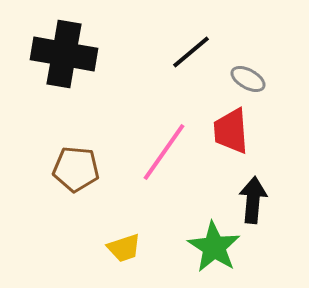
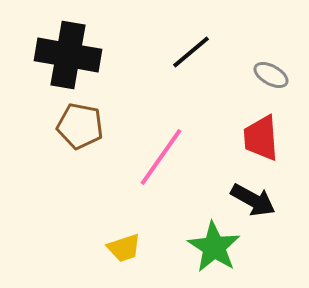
black cross: moved 4 px right, 1 px down
gray ellipse: moved 23 px right, 4 px up
red trapezoid: moved 30 px right, 7 px down
pink line: moved 3 px left, 5 px down
brown pentagon: moved 4 px right, 43 px up; rotated 6 degrees clockwise
black arrow: rotated 114 degrees clockwise
